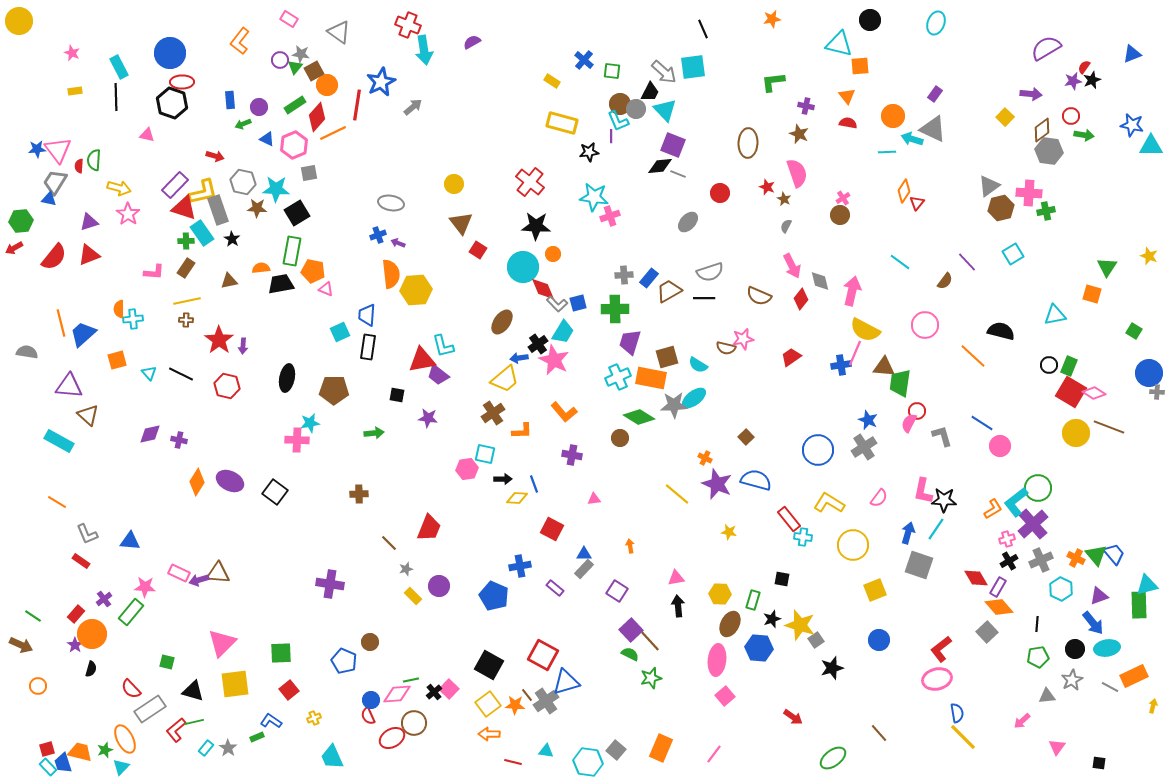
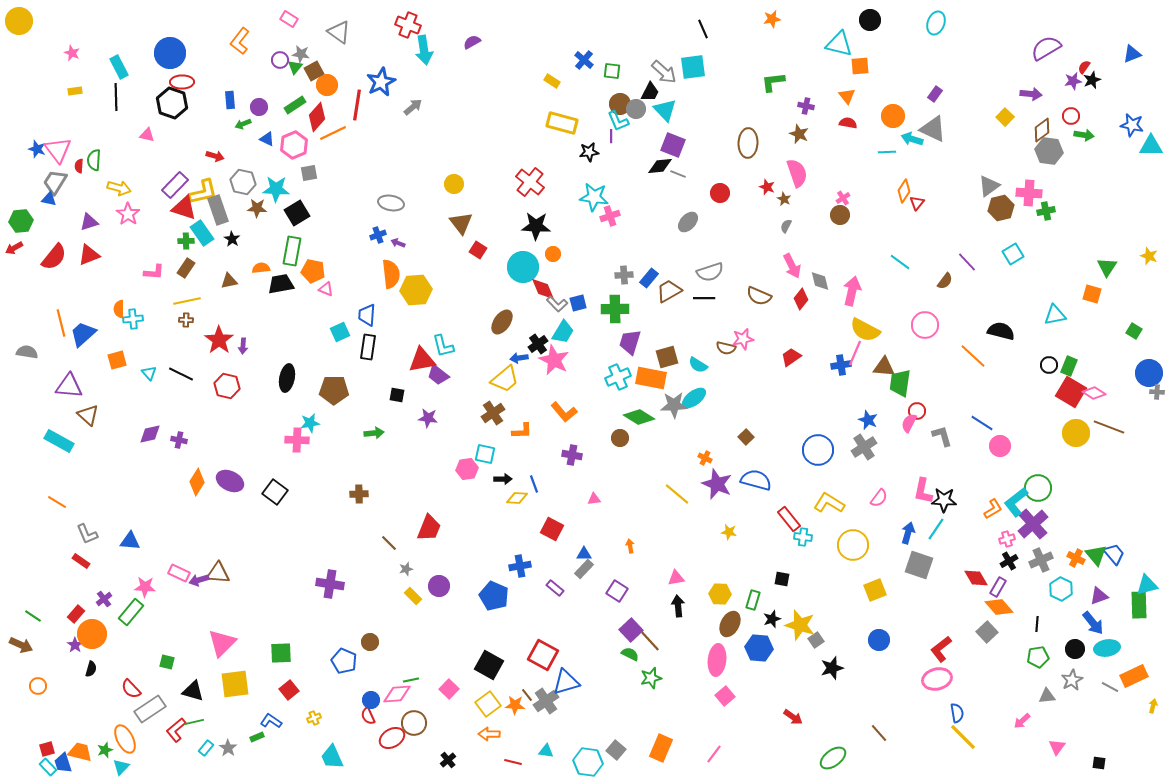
blue star at (37, 149): rotated 24 degrees clockwise
black cross at (434, 692): moved 14 px right, 68 px down
